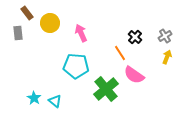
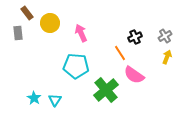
black cross: rotated 24 degrees clockwise
green cross: moved 1 px down
cyan triangle: moved 1 px up; rotated 24 degrees clockwise
